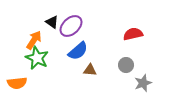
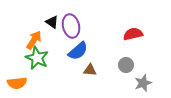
purple ellipse: rotated 60 degrees counterclockwise
